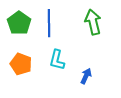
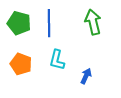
green pentagon: rotated 20 degrees counterclockwise
